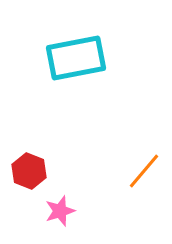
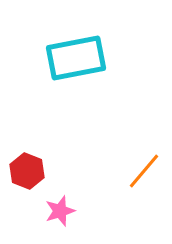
red hexagon: moved 2 px left
